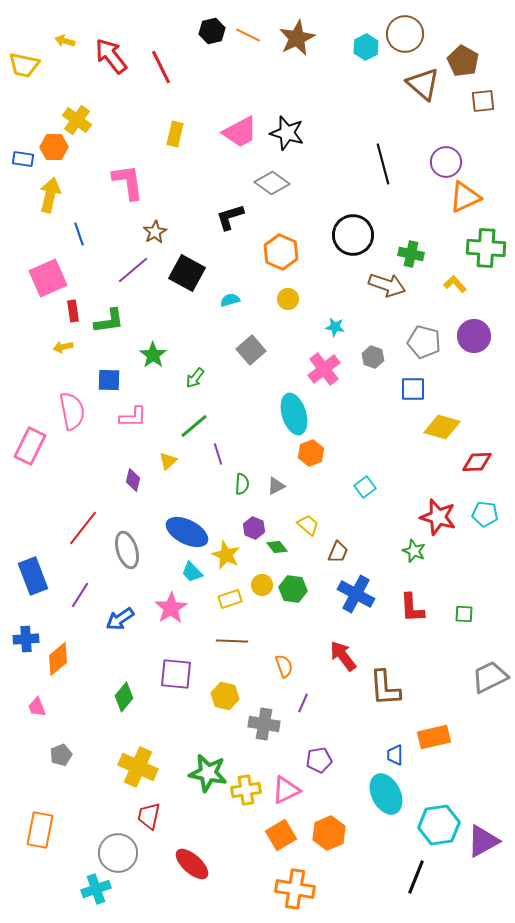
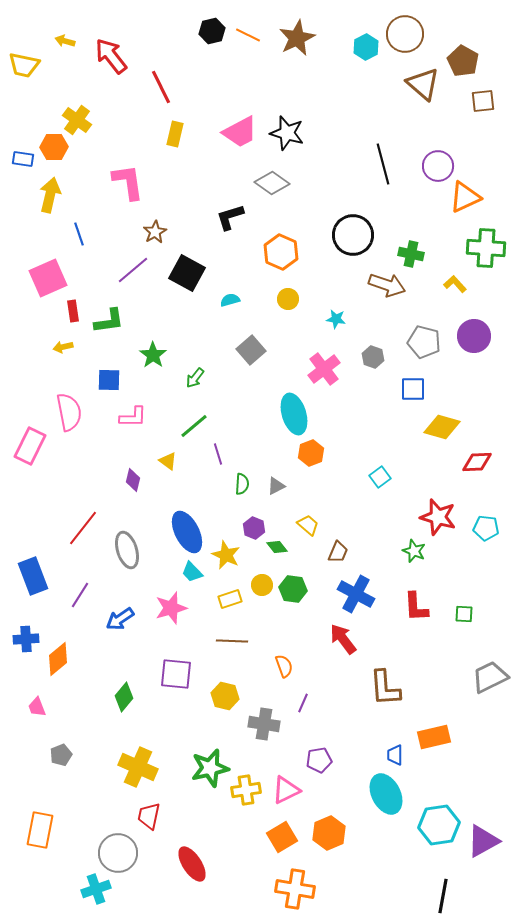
red line at (161, 67): moved 20 px down
purple circle at (446, 162): moved 8 px left, 4 px down
cyan star at (335, 327): moved 1 px right, 8 px up
pink semicircle at (72, 411): moved 3 px left, 1 px down
yellow triangle at (168, 461): rotated 42 degrees counterclockwise
cyan square at (365, 487): moved 15 px right, 10 px up
cyan pentagon at (485, 514): moved 1 px right, 14 px down
blue ellipse at (187, 532): rotated 36 degrees clockwise
pink star at (171, 608): rotated 16 degrees clockwise
red L-shape at (412, 608): moved 4 px right, 1 px up
red arrow at (343, 656): moved 17 px up
green star at (208, 773): moved 2 px right, 5 px up; rotated 24 degrees counterclockwise
orange square at (281, 835): moved 1 px right, 2 px down
red ellipse at (192, 864): rotated 15 degrees clockwise
black line at (416, 877): moved 27 px right, 19 px down; rotated 12 degrees counterclockwise
